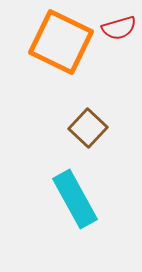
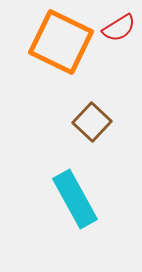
red semicircle: rotated 16 degrees counterclockwise
brown square: moved 4 px right, 6 px up
